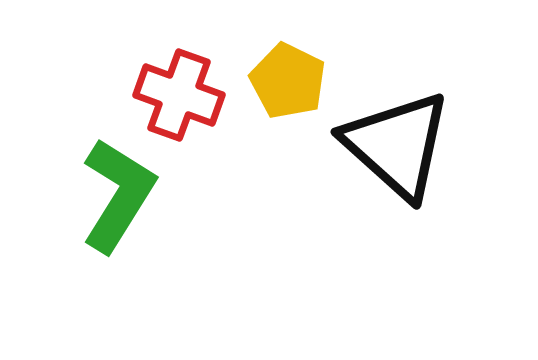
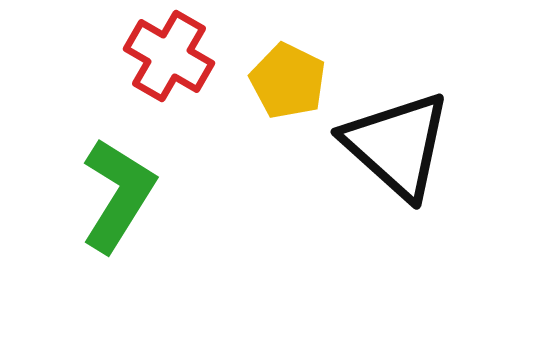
red cross: moved 10 px left, 39 px up; rotated 10 degrees clockwise
